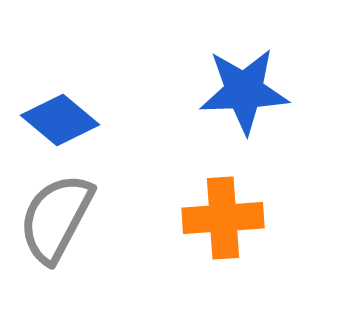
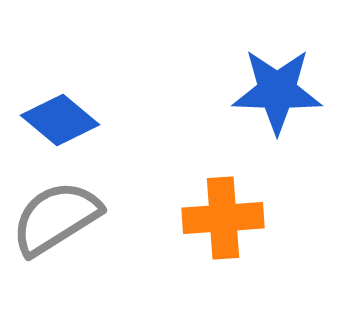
blue star: moved 33 px right; rotated 4 degrees clockwise
gray semicircle: rotated 30 degrees clockwise
